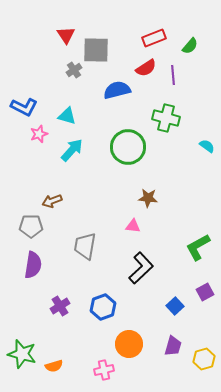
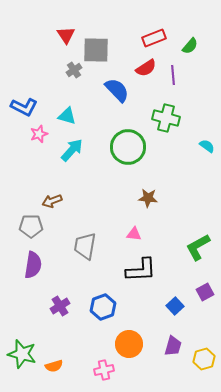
blue semicircle: rotated 60 degrees clockwise
pink triangle: moved 1 px right, 8 px down
black L-shape: moved 2 px down; rotated 40 degrees clockwise
